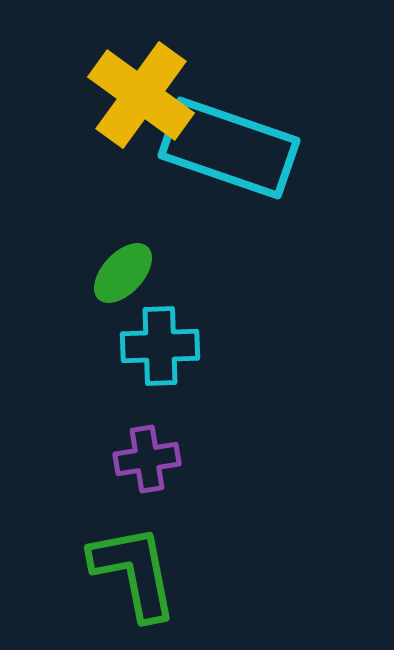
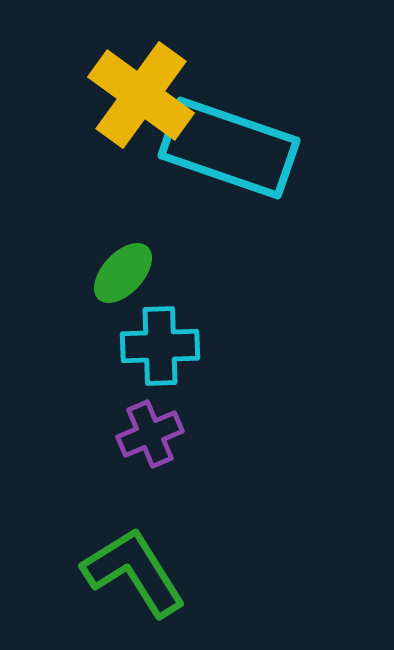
purple cross: moved 3 px right, 25 px up; rotated 14 degrees counterclockwise
green L-shape: rotated 21 degrees counterclockwise
